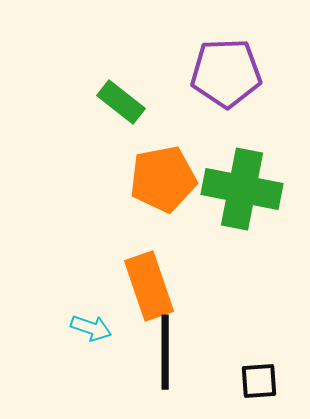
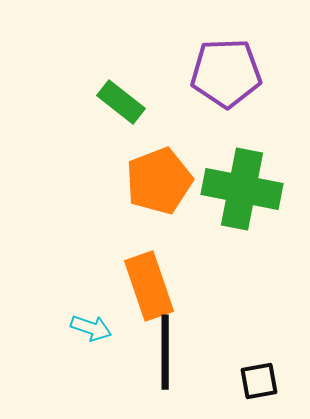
orange pentagon: moved 4 px left, 2 px down; rotated 10 degrees counterclockwise
black square: rotated 6 degrees counterclockwise
